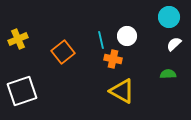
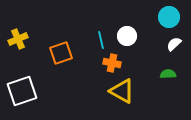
orange square: moved 2 px left, 1 px down; rotated 20 degrees clockwise
orange cross: moved 1 px left, 4 px down
